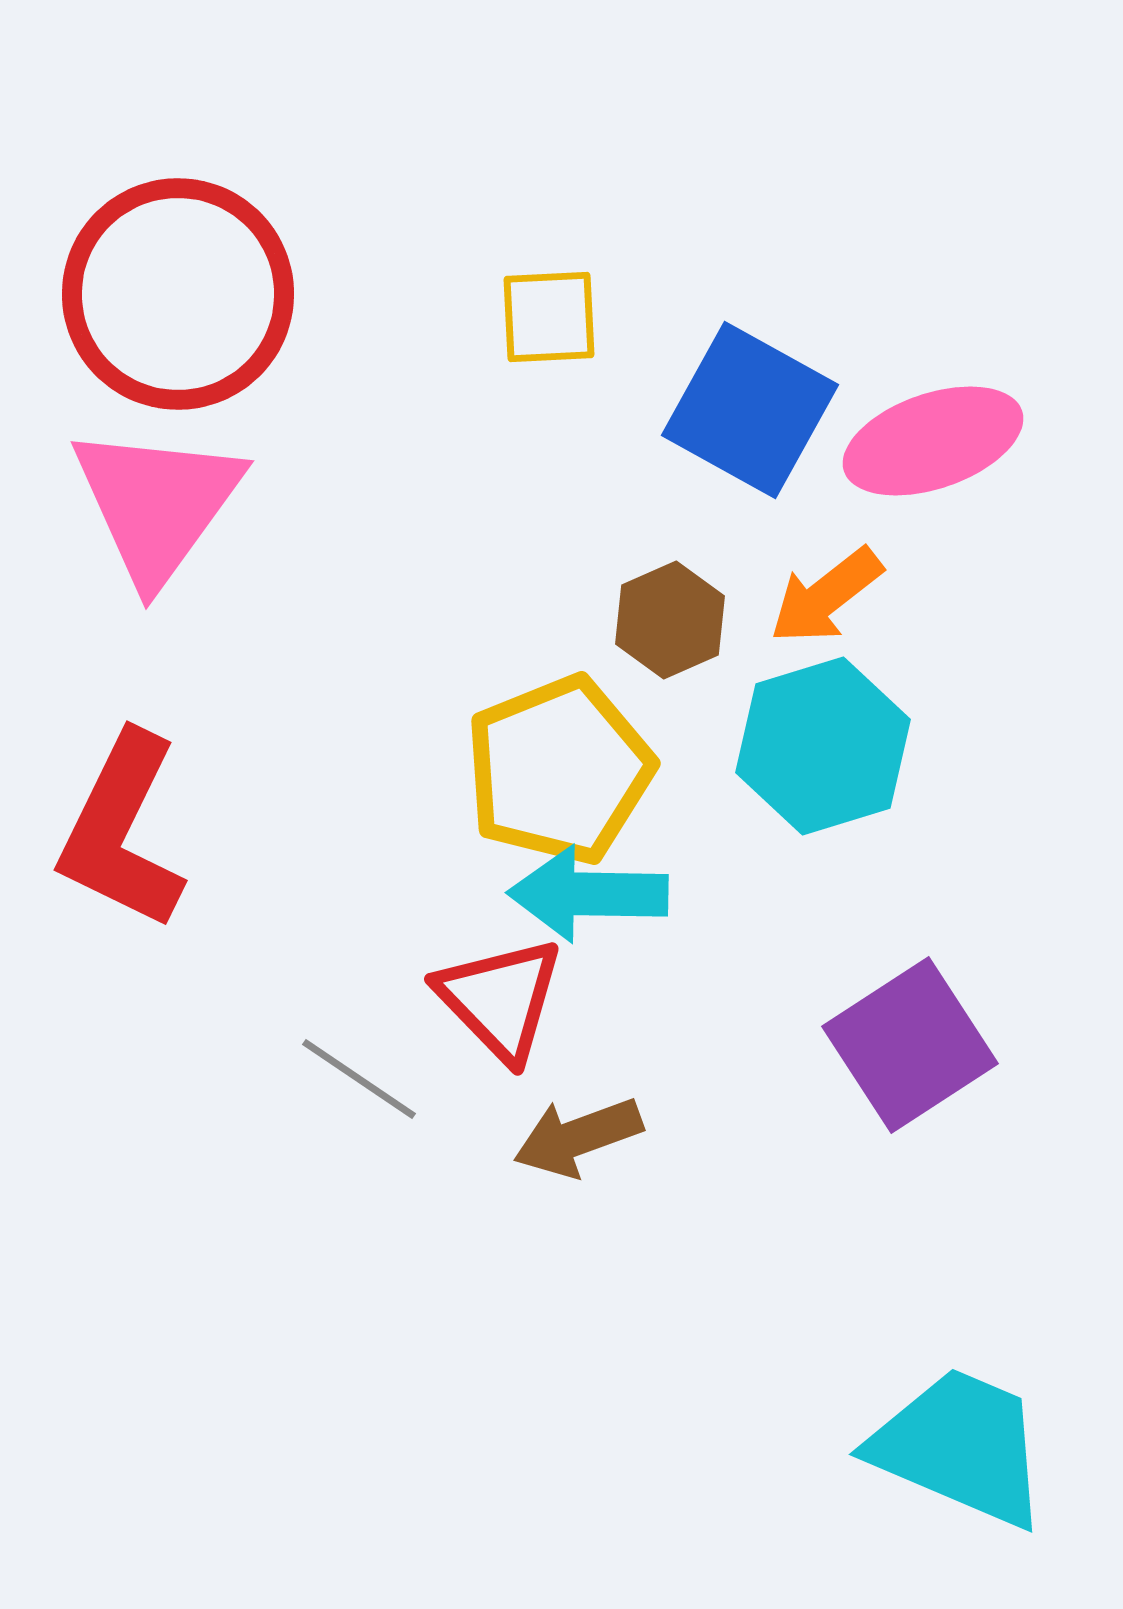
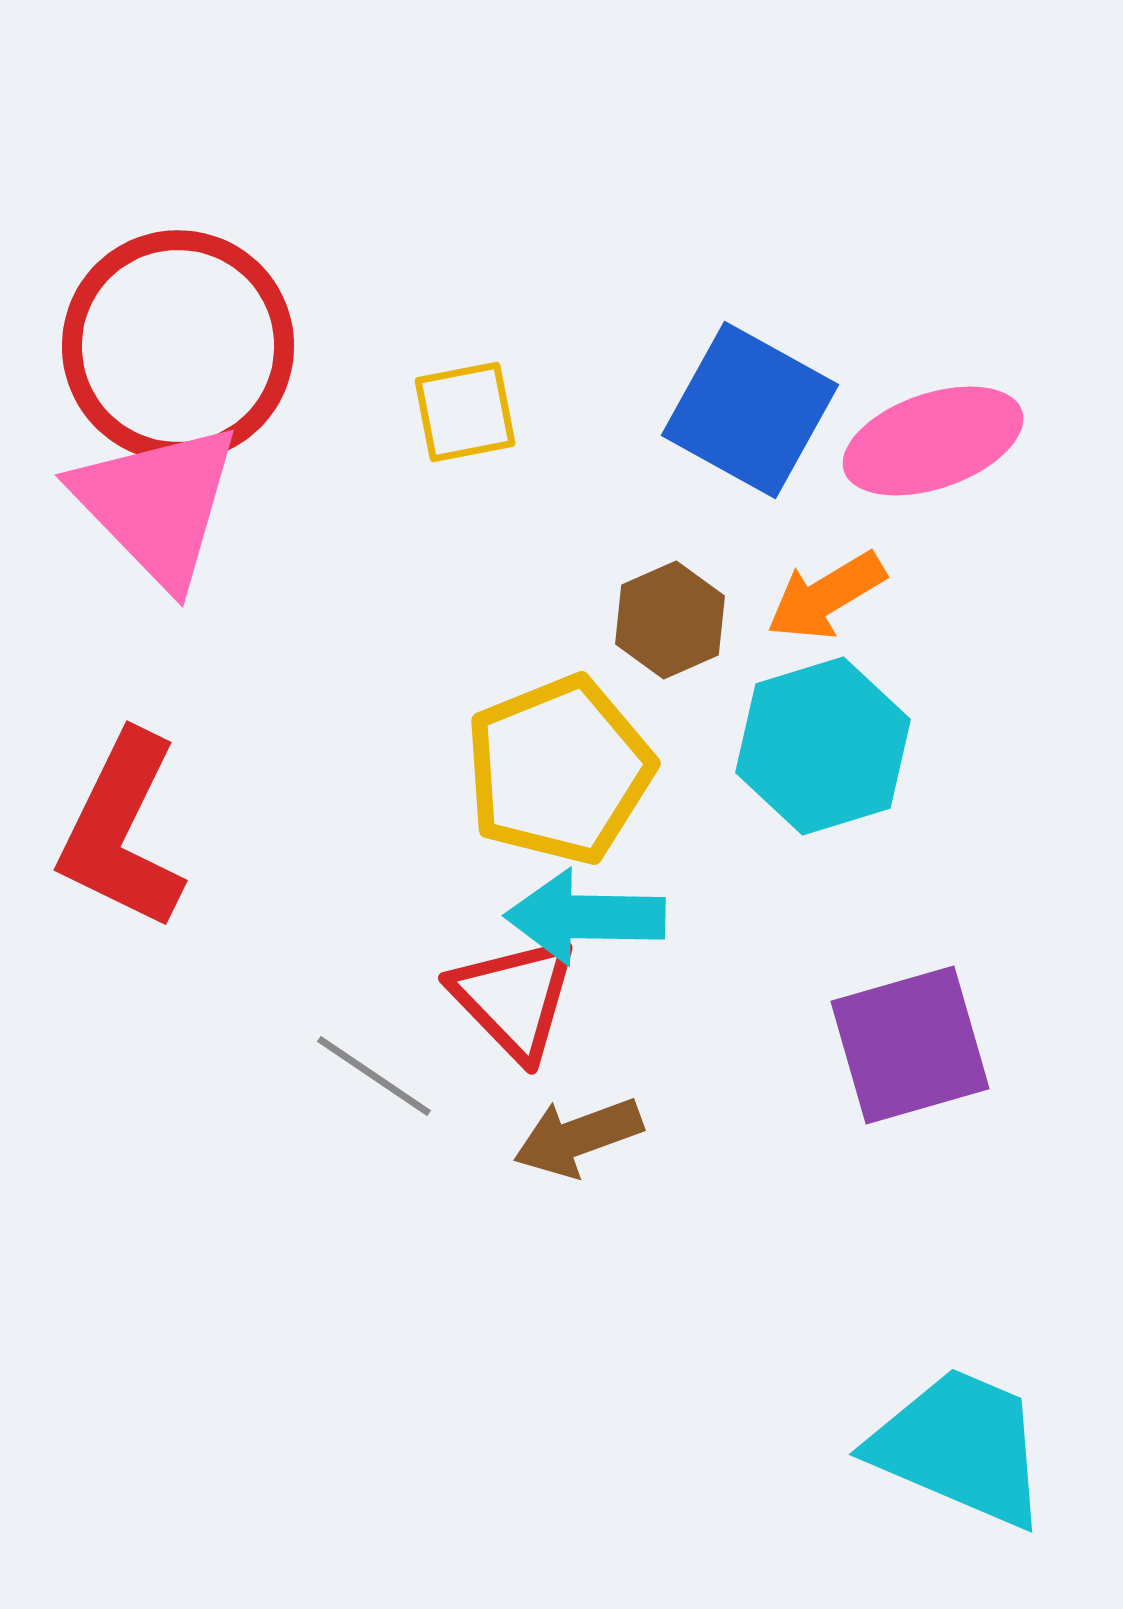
red circle: moved 52 px down
yellow square: moved 84 px left, 95 px down; rotated 8 degrees counterclockwise
pink triangle: rotated 20 degrees counterclockwise
orange arrow: rotated 7 degrees clockwise
cyan arrow: moved 3 px left, 23 px down
red triangle: moved 14 px right, 1 px up
purple square: rotated 17 degrees clockwise
gray line: moved 15 px right, 3 px up
